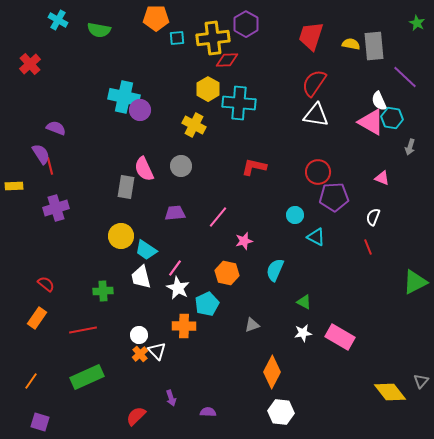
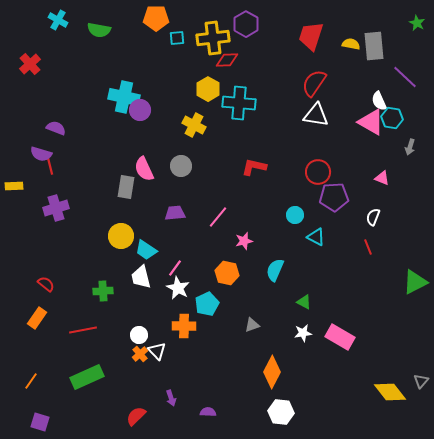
purple semicircle at (41, 154): rotated 140 degrees clockwise
